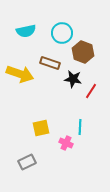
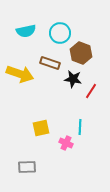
cyan circle: moved 2 px left
brown hexagon: moved 2 px left, 1 px down
gray rectangle: moved 5 px down; rotated 24 degrees clockwise
